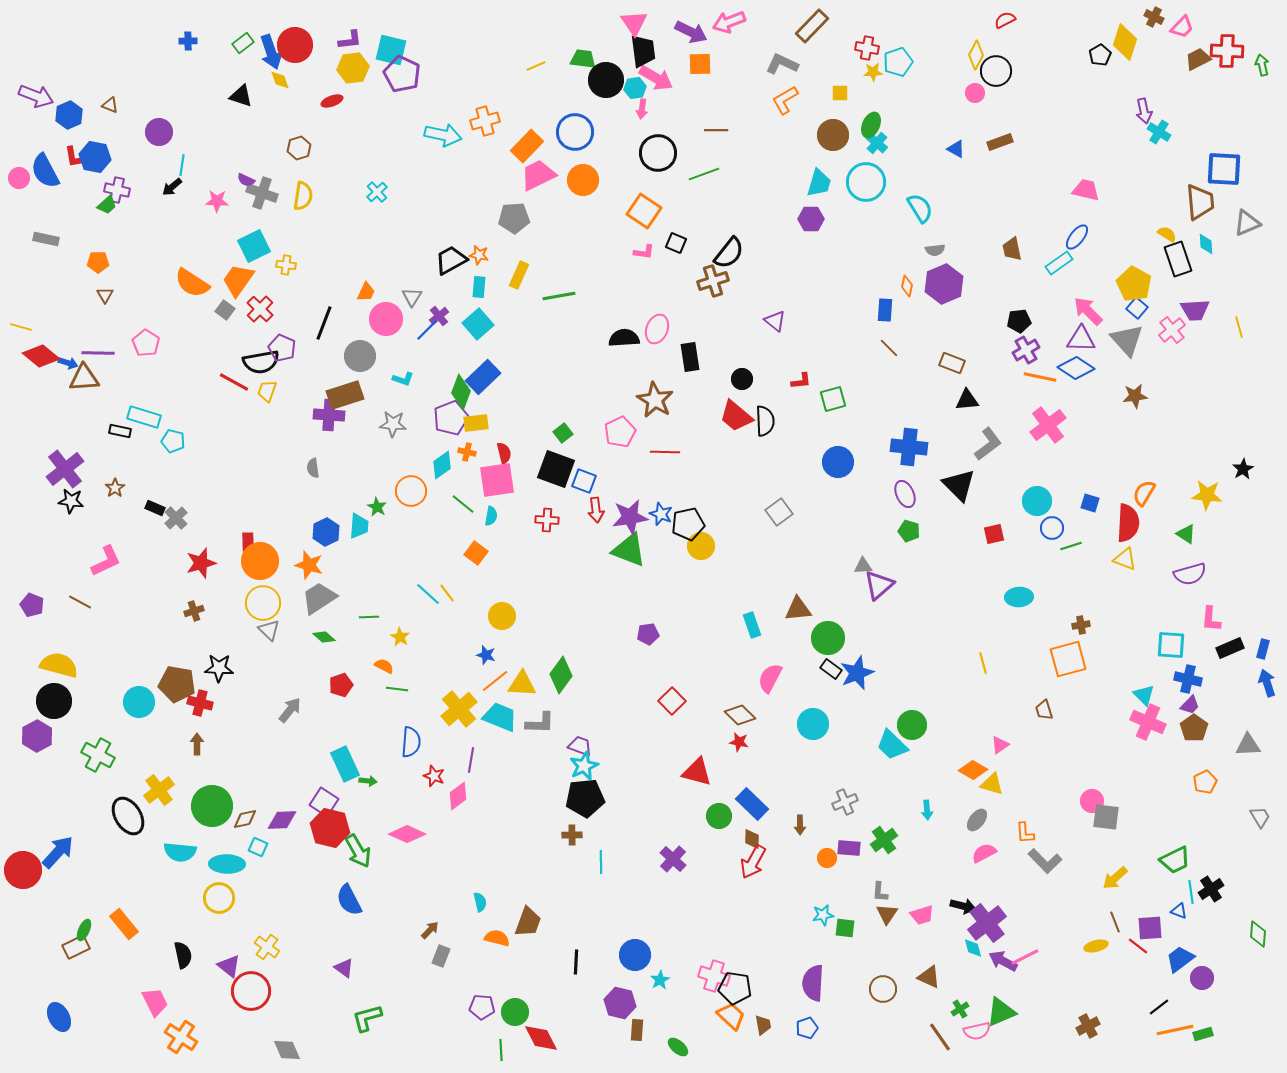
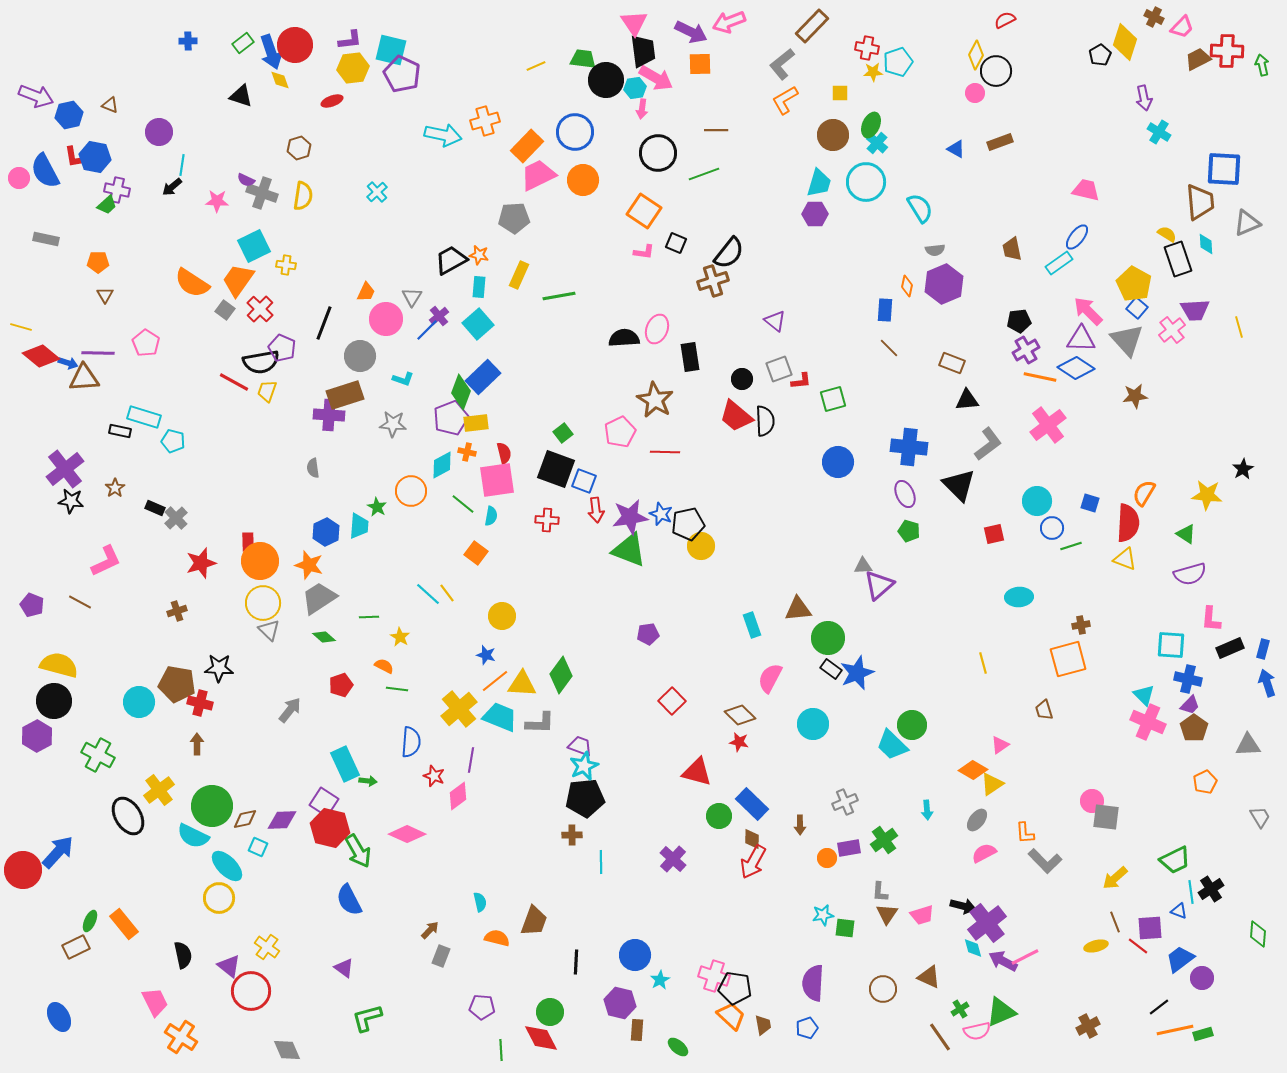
gray L-shape at (782, 64): rotated 64 degrees counterclockwise
purple arrow at (1144, 111): moved 13 px up
blue hexagon at (69, 115): rotated 12 degrees clockwise
purple hexagon at (811, 219): moved 4 px right, 5 px up
cyan diamond at (442, 465): rotated 8 degrees clockwise
gray square at (779, 512): moved 143 px up; rotated 16 degrees clockwise
brown cross at (194, 611): moved 17 px left
yellow triangle at (992, 784): rotated 50 degrees counterclockwise
purple rectangle at (849, 848): rotated 15 degrees counterclockwise
cyan semicircle at (180, 852): moved 13 px right, 16 px up; rotated 20 degrees clockwise
cyan ellipse at (227, 864): moved 2 px down; rotated 44 degrees clockwise
brown trapezoid at (528, 922): moved 6 px right, 1 px up
green ellipse at (84, 930): moved 6 px right, 9 px up
green circle at (515, 1012): moved 35 px right
